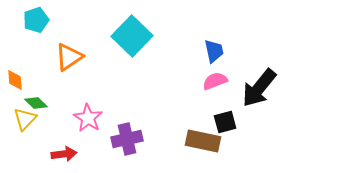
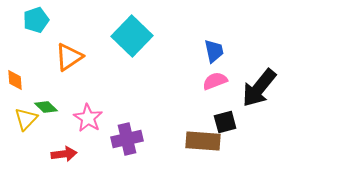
green diamond: moved 10 px right, 4 px down
yellow triangle: moved 1 px right
brown rectangle: rotated 8 degrees counterclockwise
